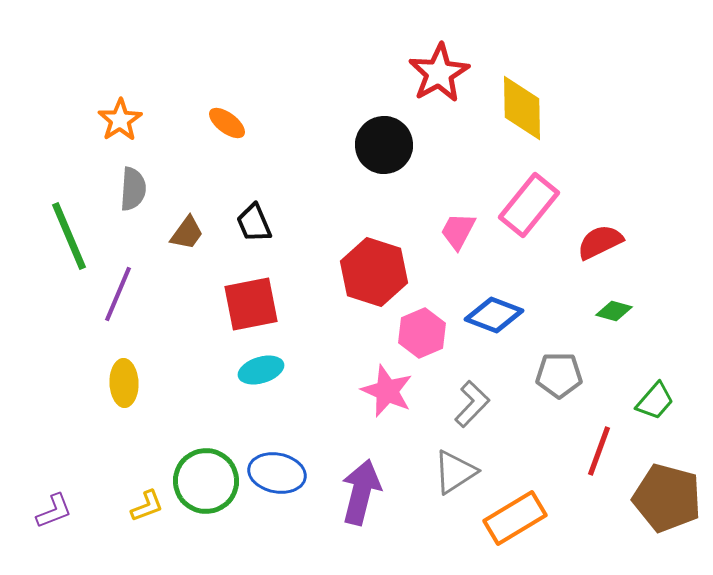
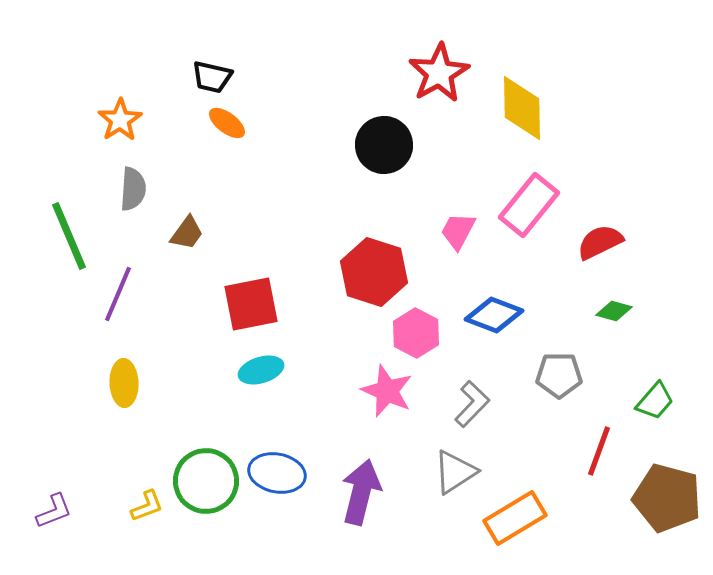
black trapezoid: moved 42 px left, 146 px up; rotated 54 degrees counterclockwise
pink hexagon: moved 6 px left; rotated 9 degrees counterclockwise
